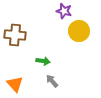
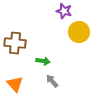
yellow circle: moved 1 px down
brown cross: moved 8 px down
